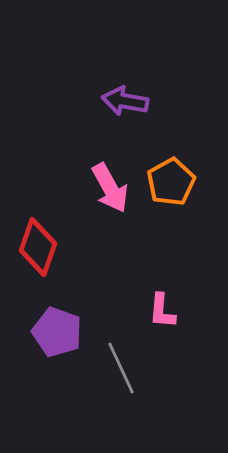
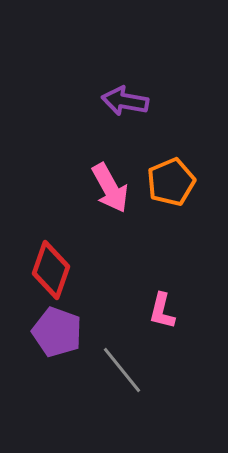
orange pentagon: rotated 6 degrees clockwise
red diamond: moved 13 px right, 23 px down
pink L-shape: rotated 9 degrees clockwise
gray line: moved 1 px right, 2 px down; rotated 14 degrees counterclockwise
